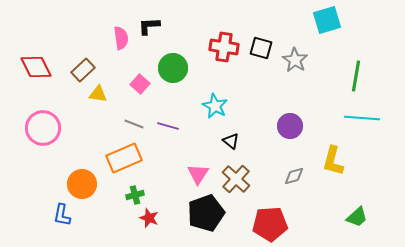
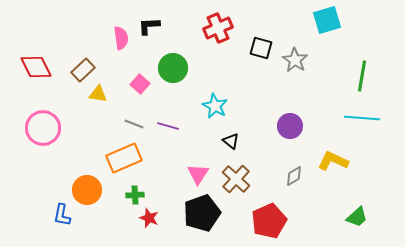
red cross: moved 6 px left, 19 px up; rotated 32 degrees counterclockwise
green line: moved 6 px right
yellow L-shape: rotated 100 degrees clockwise
gray diamond: rotated 15 degrees counterclockwise
orange circle: moved 5 px right, 6 px down
green cross: rotated 12 degrees clockwise
black pentagon: moved 4 px left
red pentagon: moved 1 px left, 3 px up; rotated 20 degrees counterclockwise
